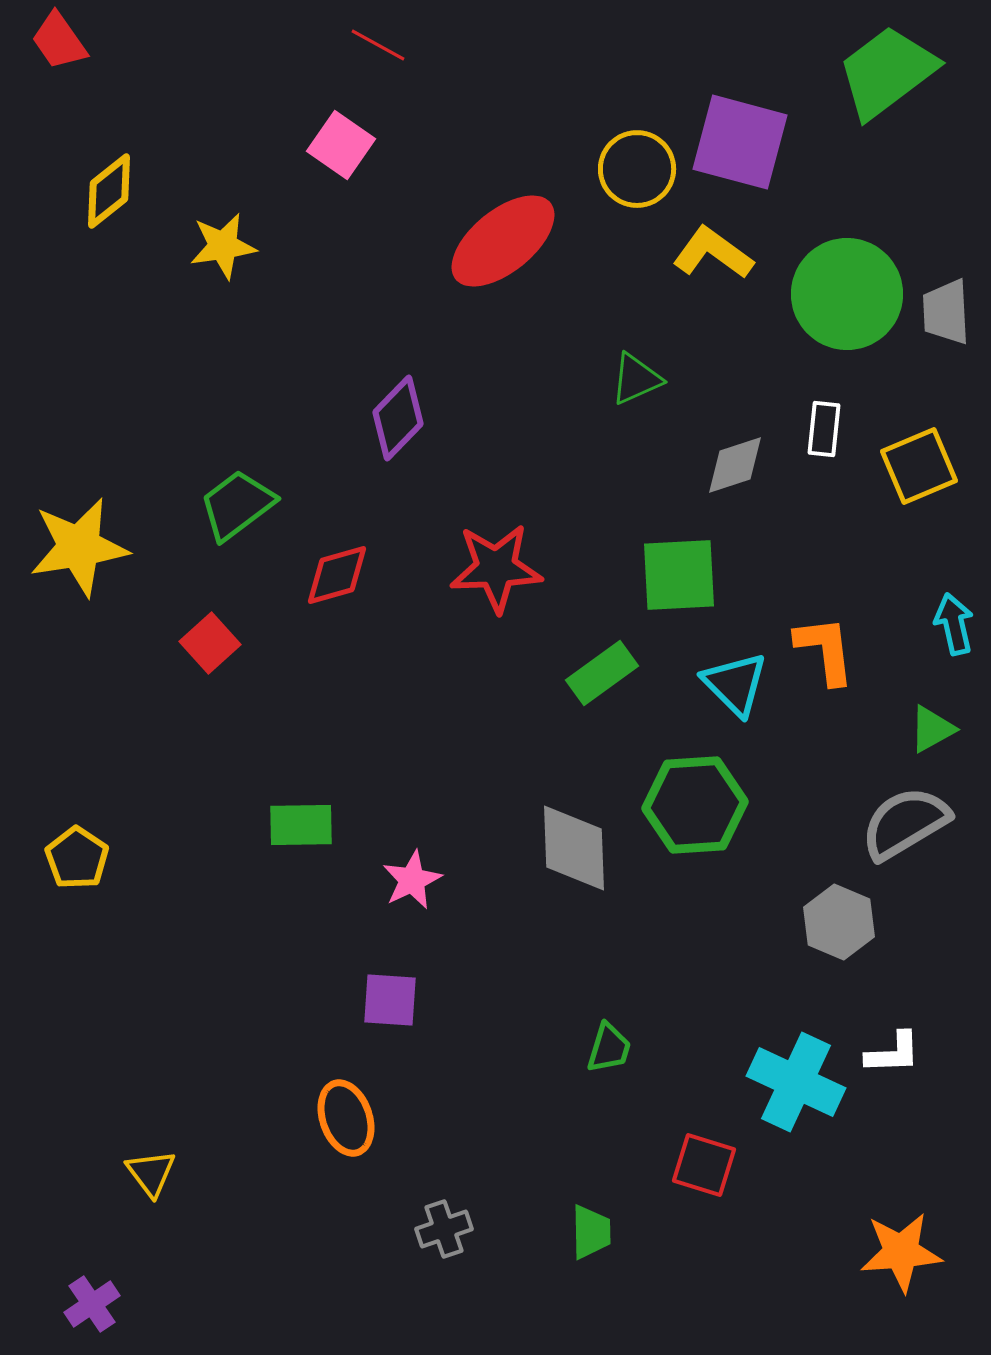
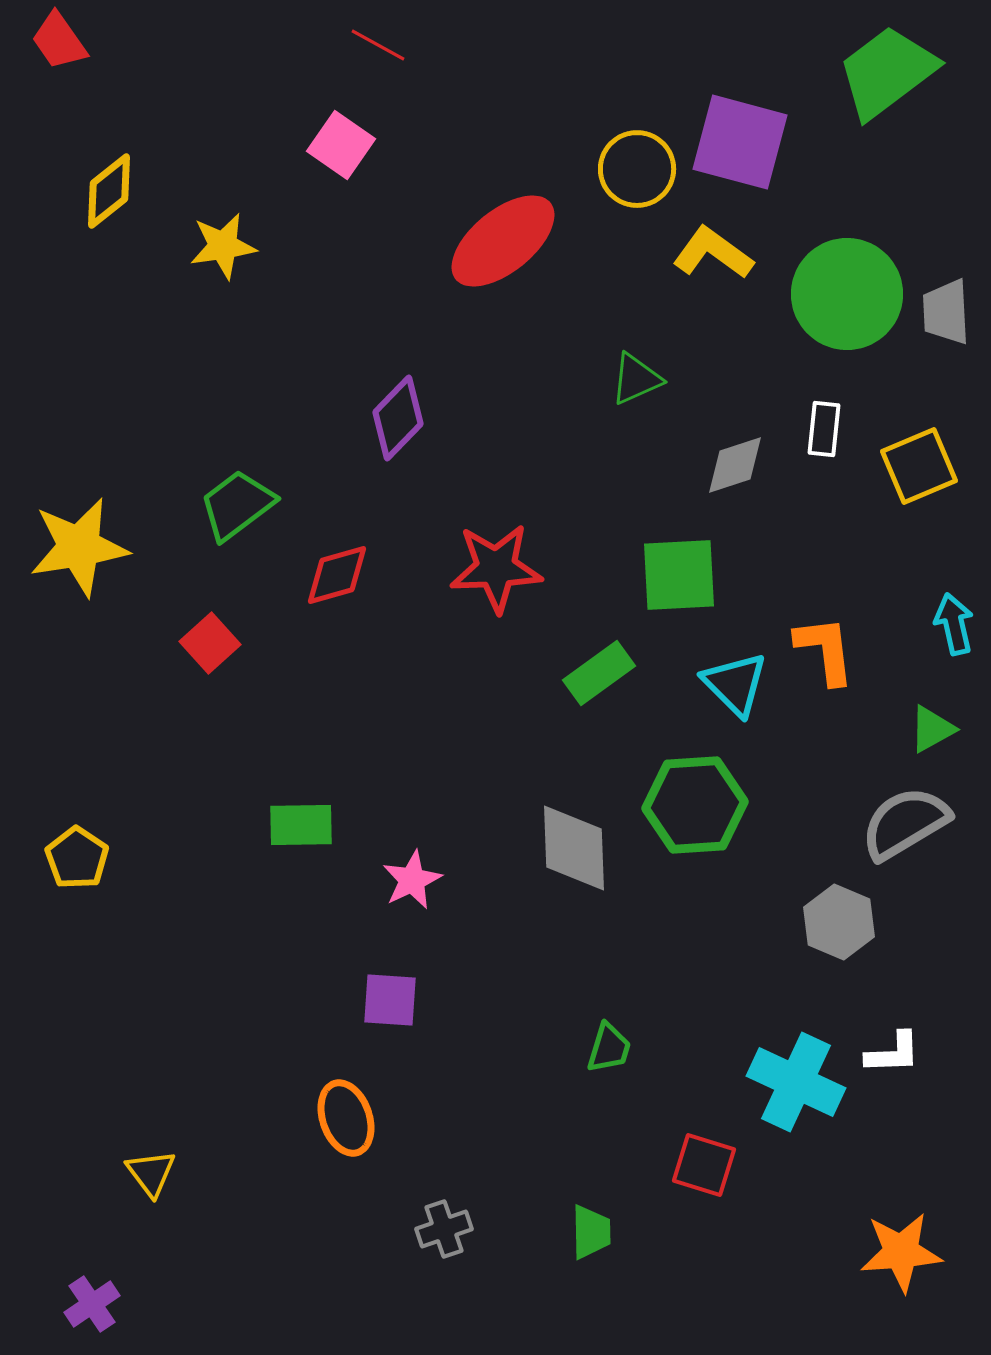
green rectangle at (602, 673): moved 3 px left
